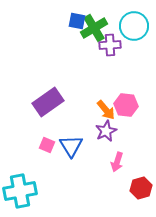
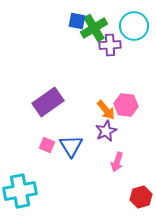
red hexagon: moved 9 px down
